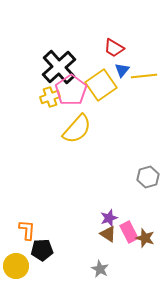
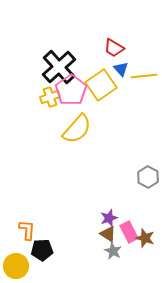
blue triangle: moved 1 px left, 1 px up; rotated 21 degrees counterclockwise
gray hexagon: rotated 15 degrees counterclockwise
gray star: moved 13 px right, 18 px up
